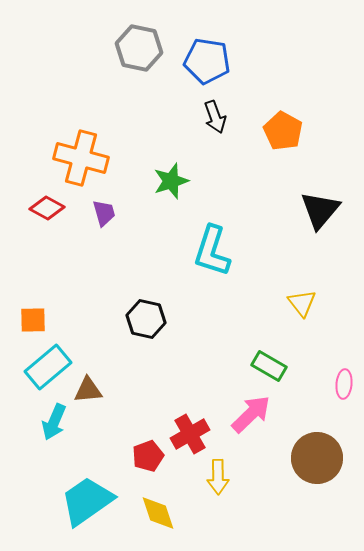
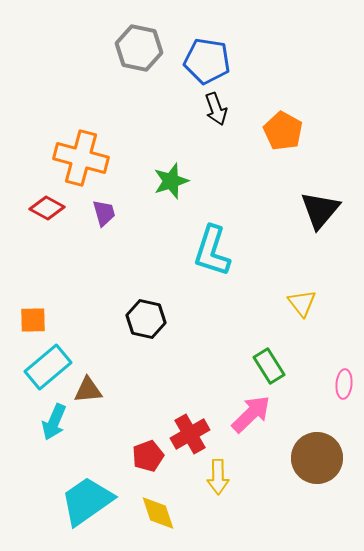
black arrow: moved 1 px right, 8 px up
green rectangle: rotated 28 degrees clockwise
